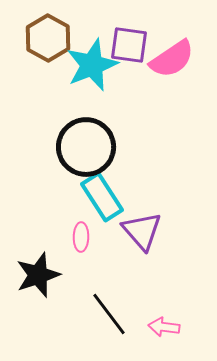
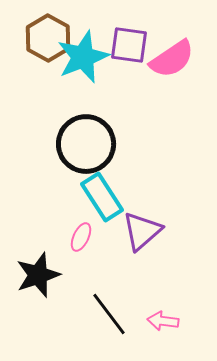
cyan star: moved 9 px left, 8 px up
black circle: moved 3 px up
purple triangle: rotated 30 degrees clockwise
pink ellipse: rotated 24 degrees clockwise
pink arrow: moved 1 px left, 6 px up
